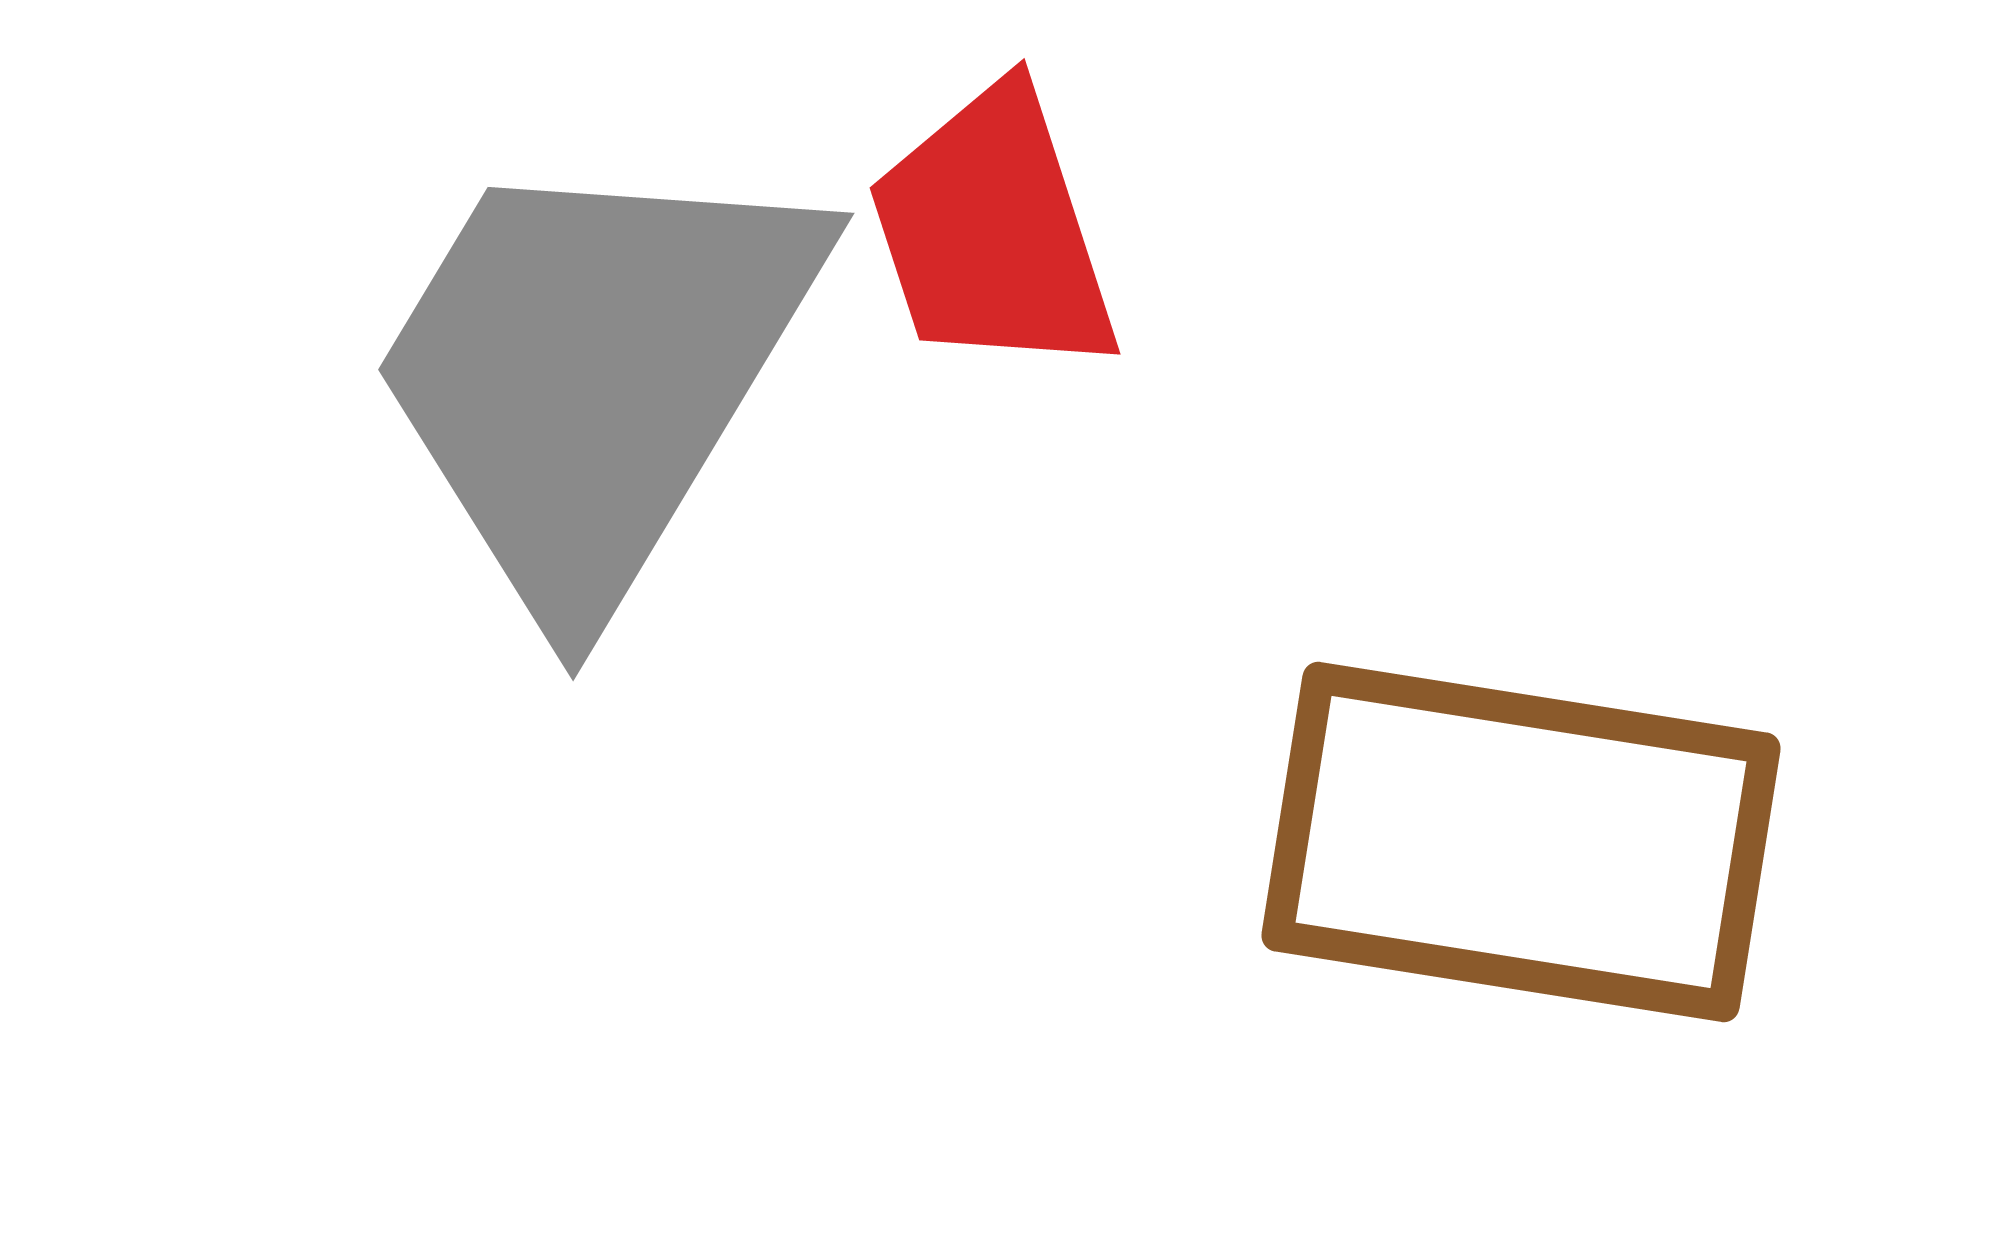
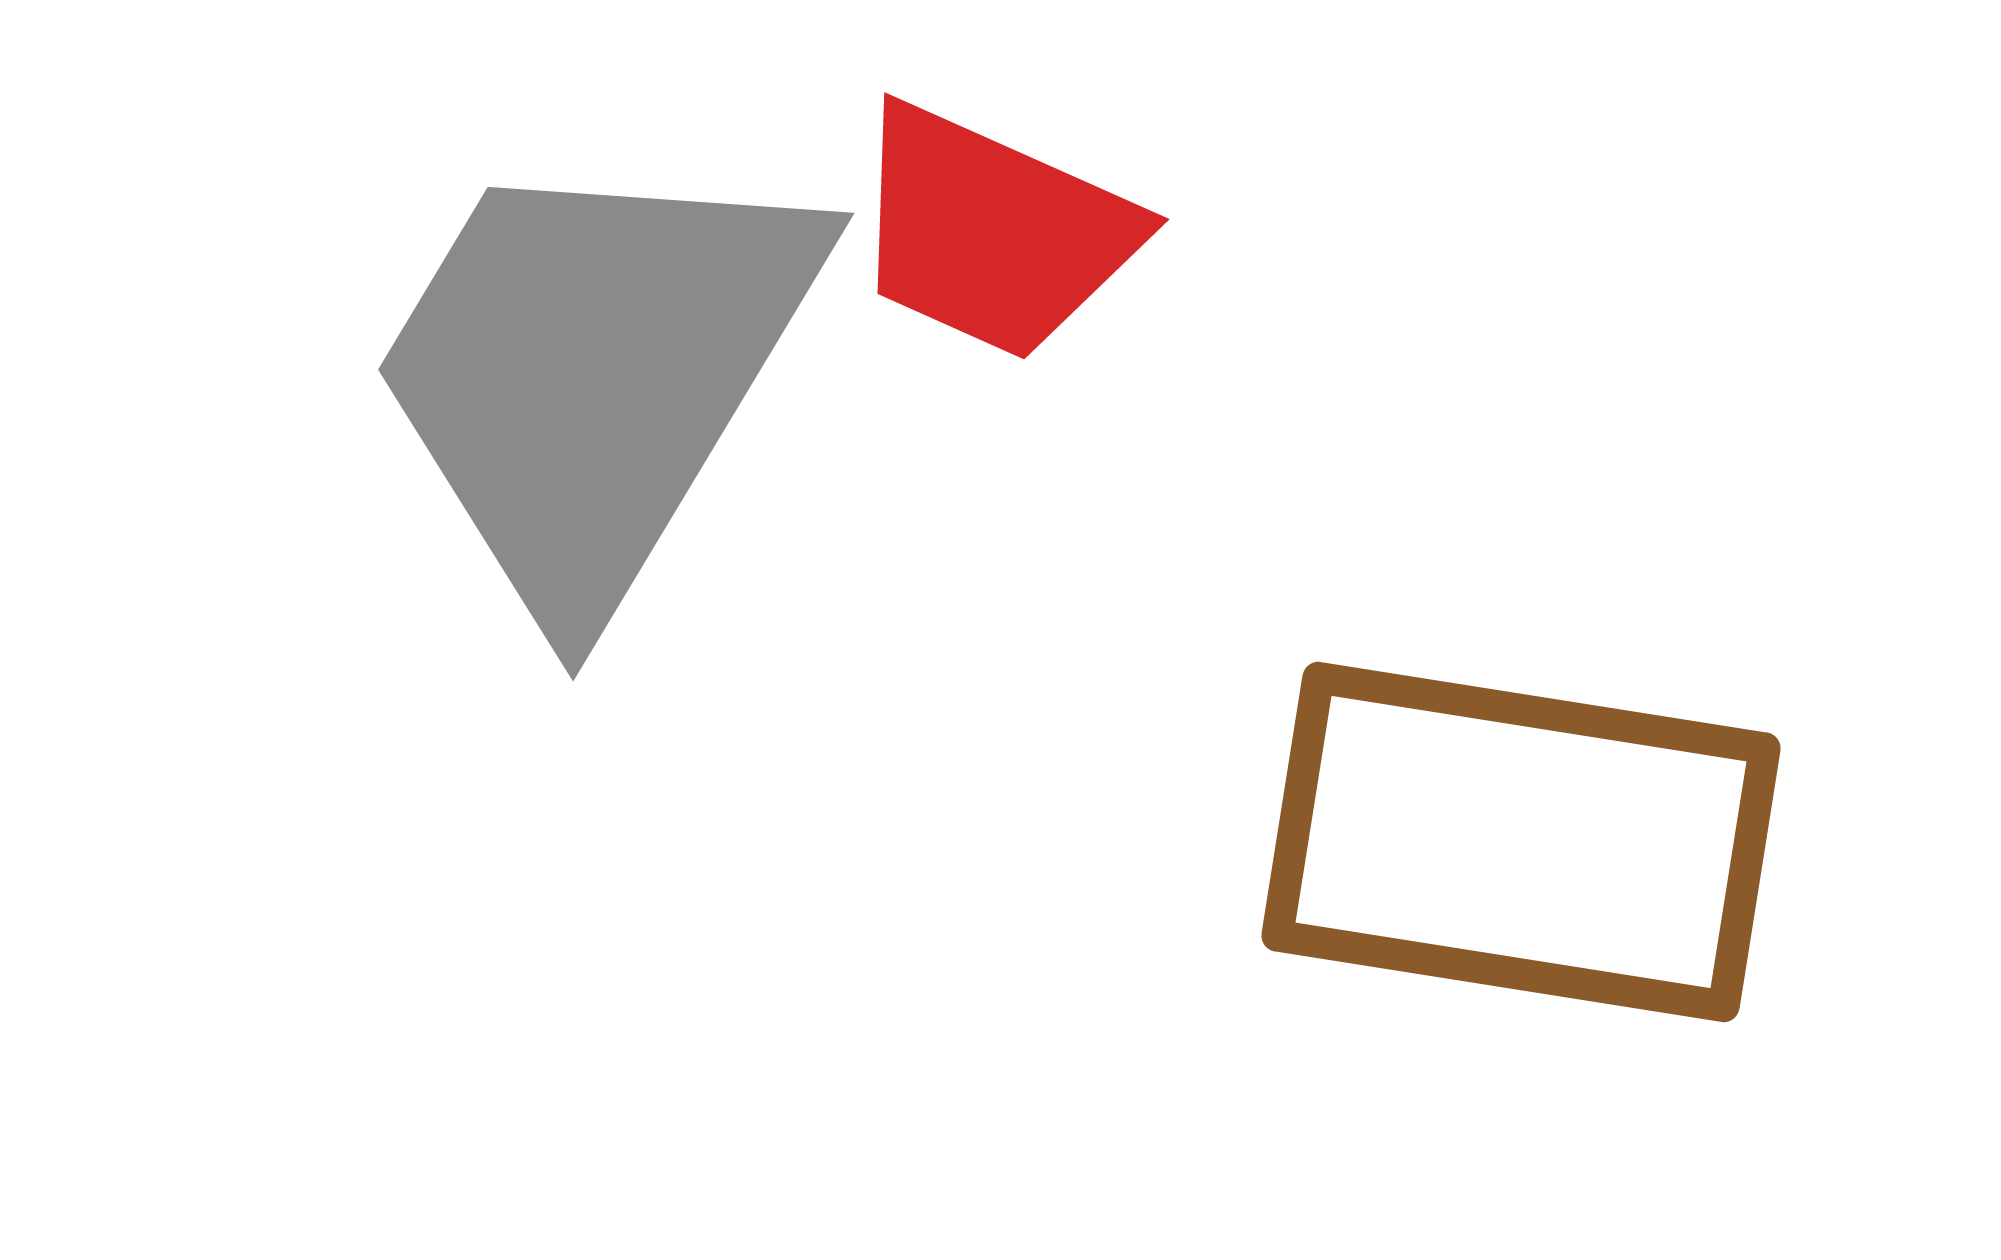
red trapezoid: rotated 48 degrees counterclockwise
